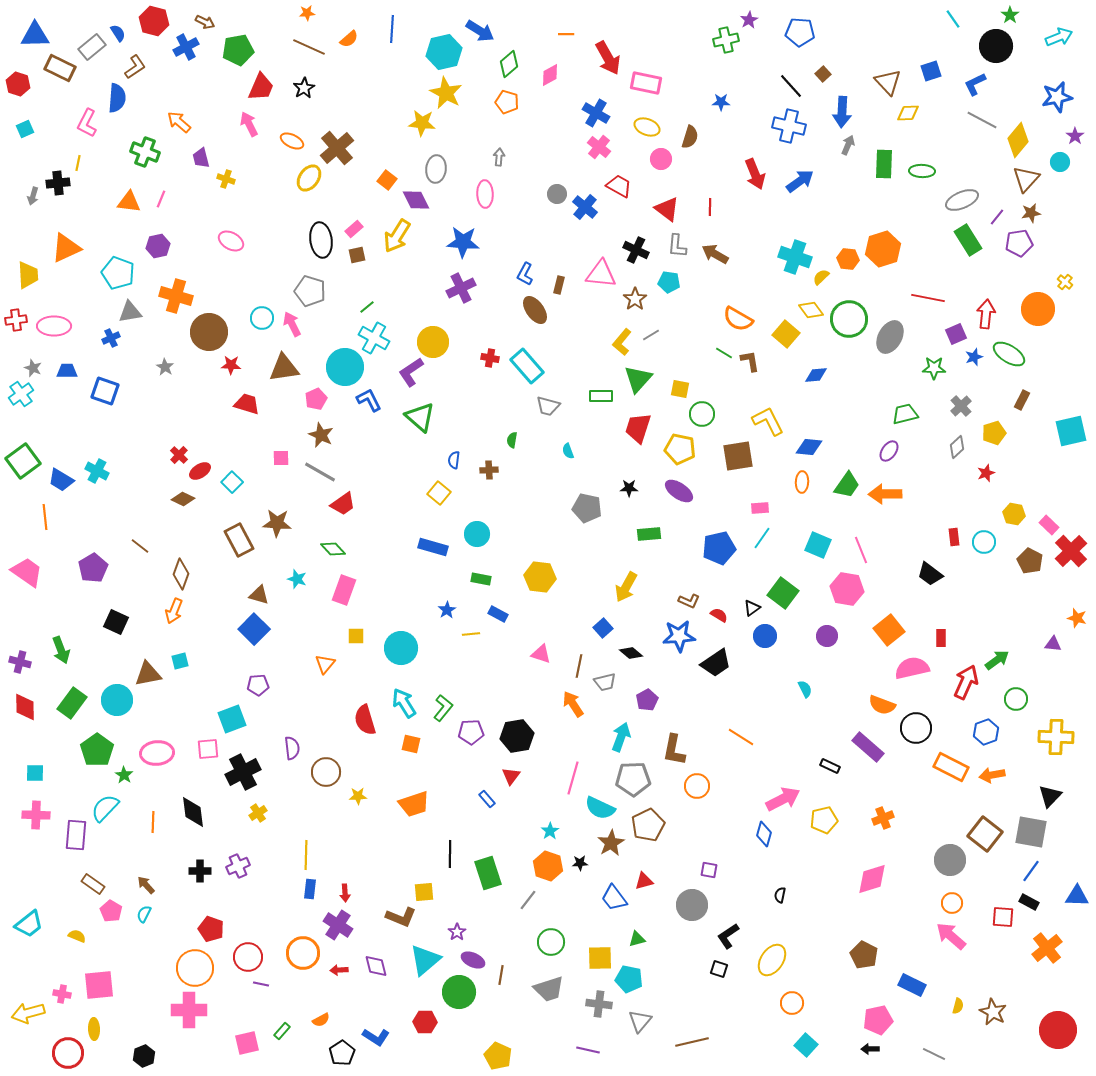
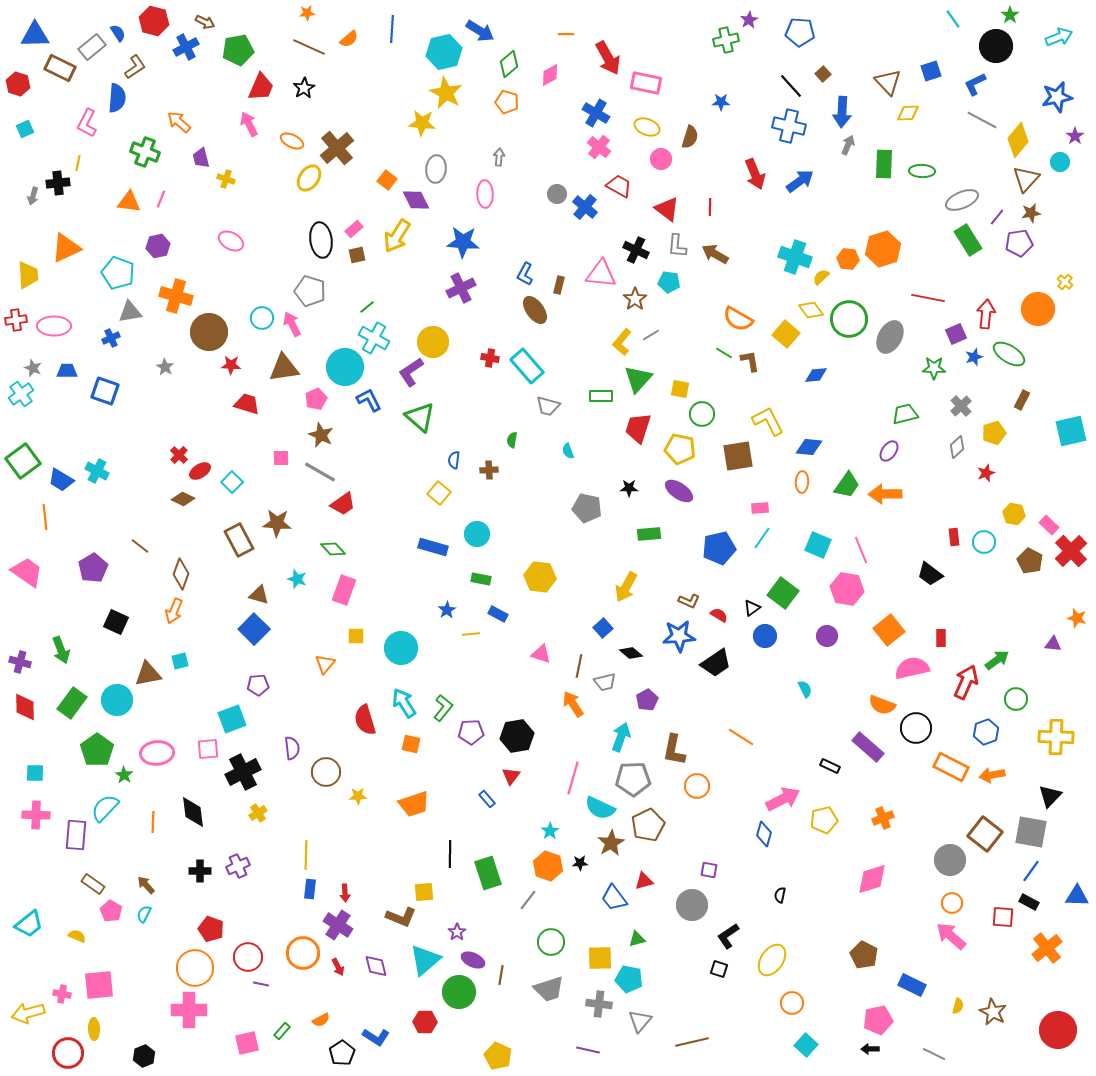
red arrow at (339, 970): moved 1 px left, 3 px up; rotated 114 degrees counterclockwise
